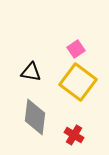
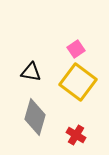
gray diamond: rotated 9 degrees clockwise
red cross: moved 2 px right
